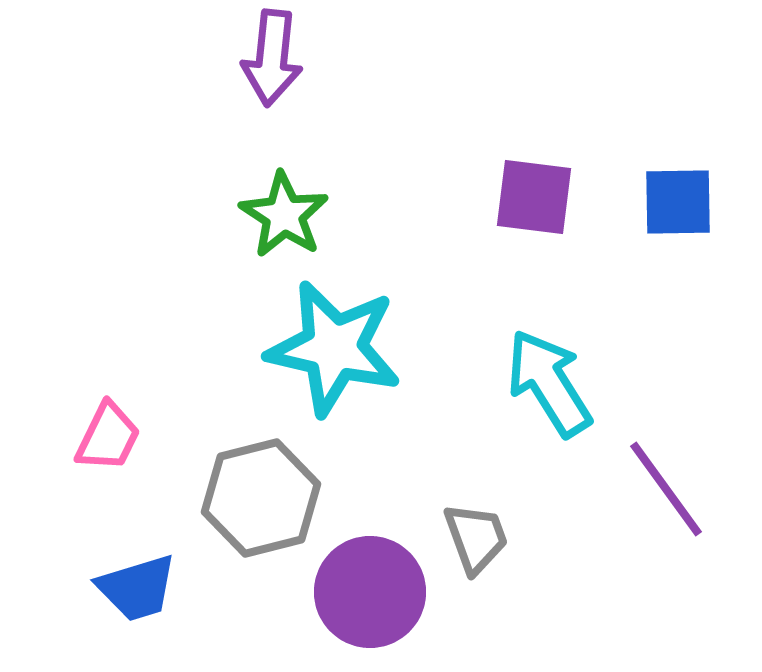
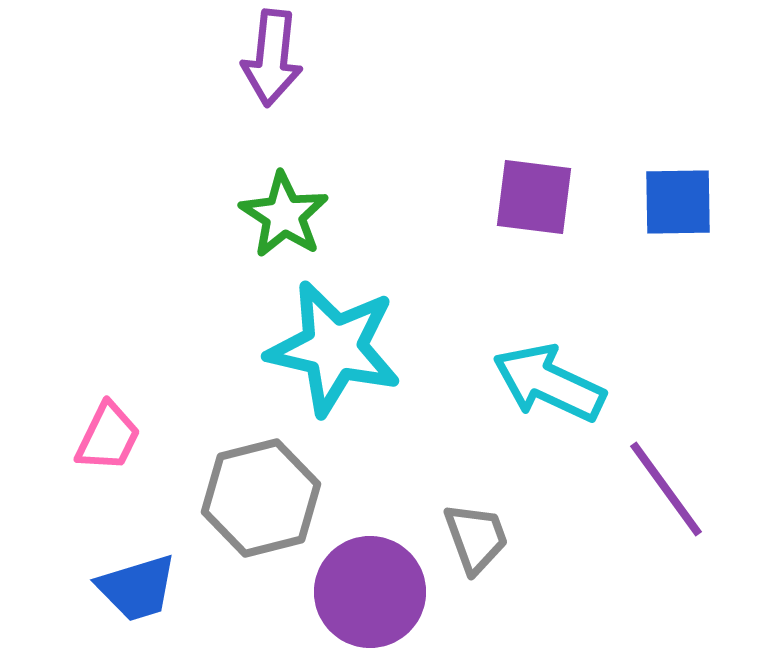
cyan arrow: rotated 33 degrees counterclockwise
